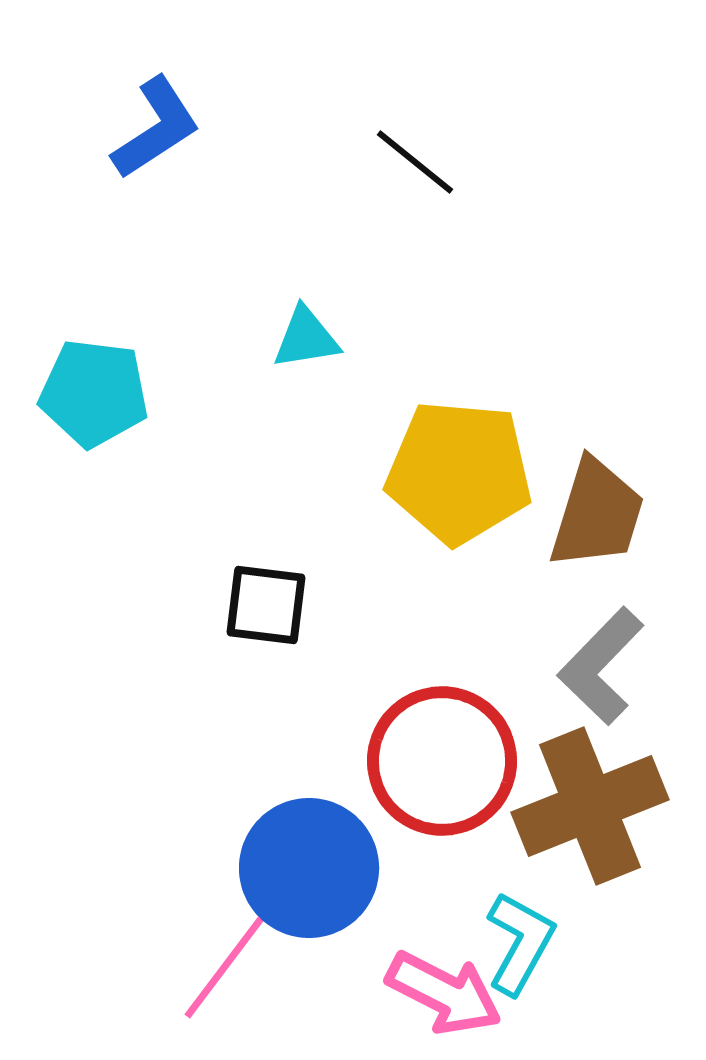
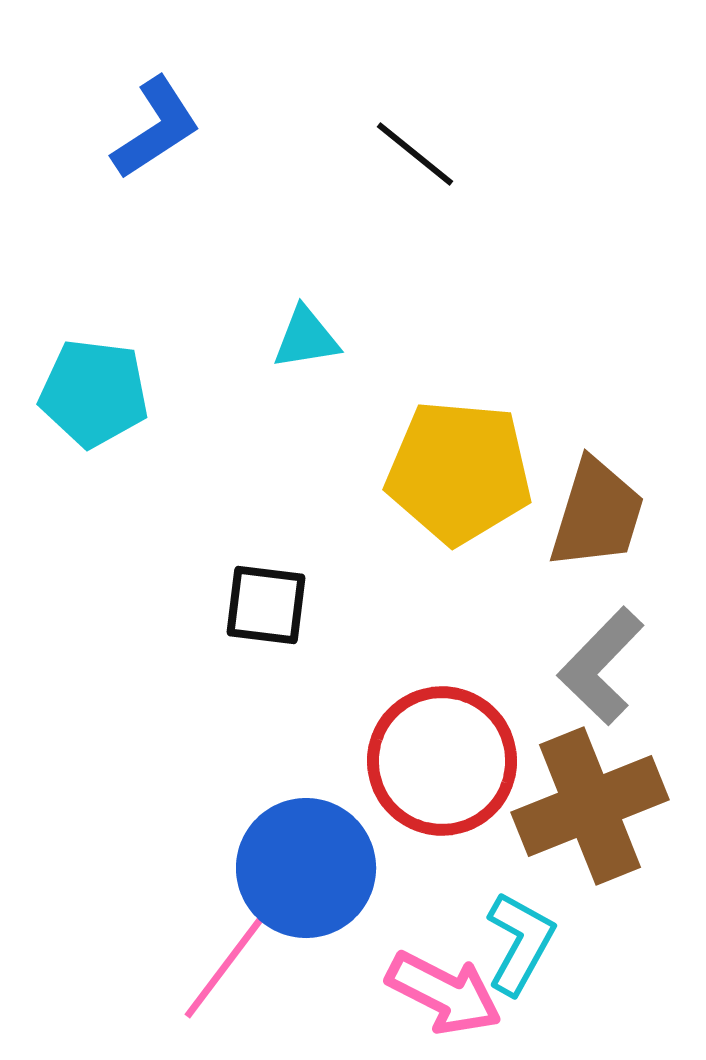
black line: moved 8 px up
blue circle: moved 3 px left
